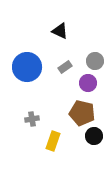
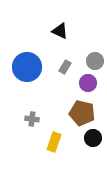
gray rectangle: rotated 24 degrees counterclockwise
gray cross: rotated 16 degrees clockwise
black circle: moved 1 px left, 2 px down
yellow rectangle: moved 1 px right, 1 px down
